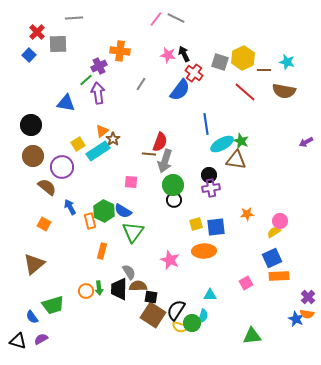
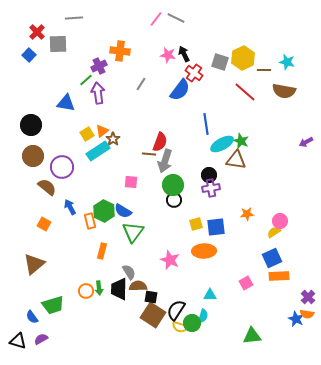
yellow square at (78, 144): moved 9 px right, 10 px up
